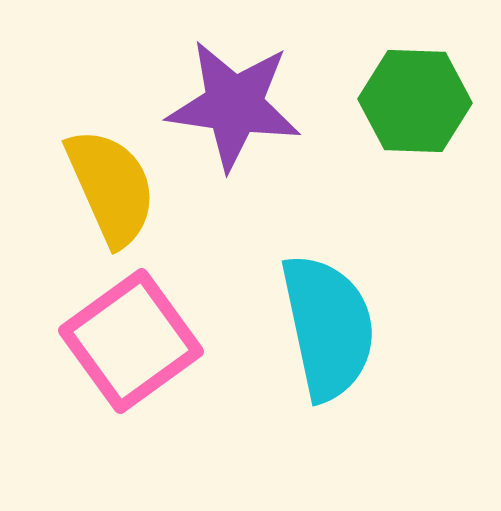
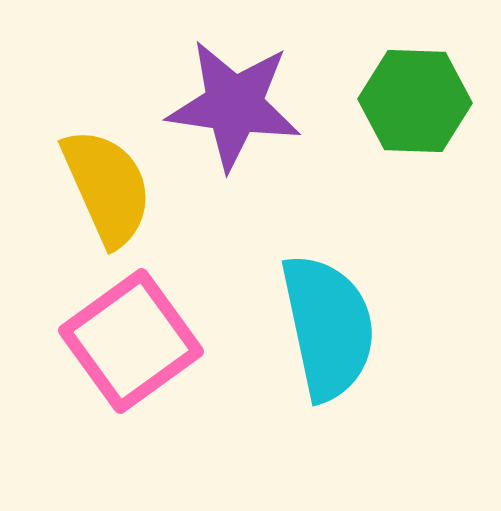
yellow semicircle: moved 4 px left
